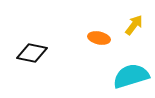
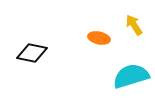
yellow arrow: rotated 70 degrees counterclockwise
